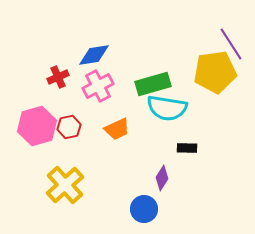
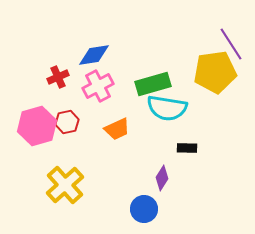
red hexagon: moved 2 px left, 5 px up
